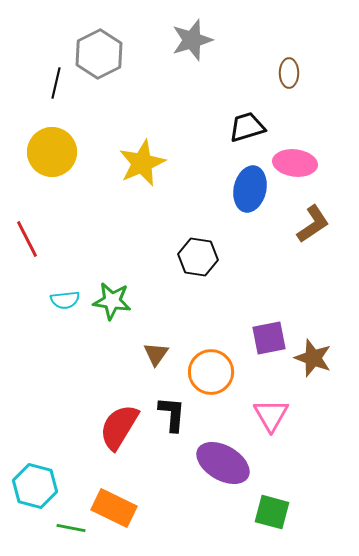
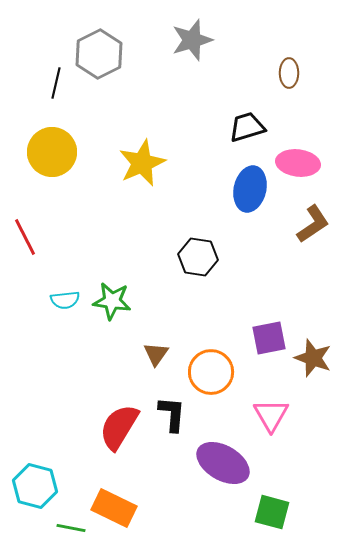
pink ellipse: moved 3 px right
red line: moved 2 px left, 2 px up
